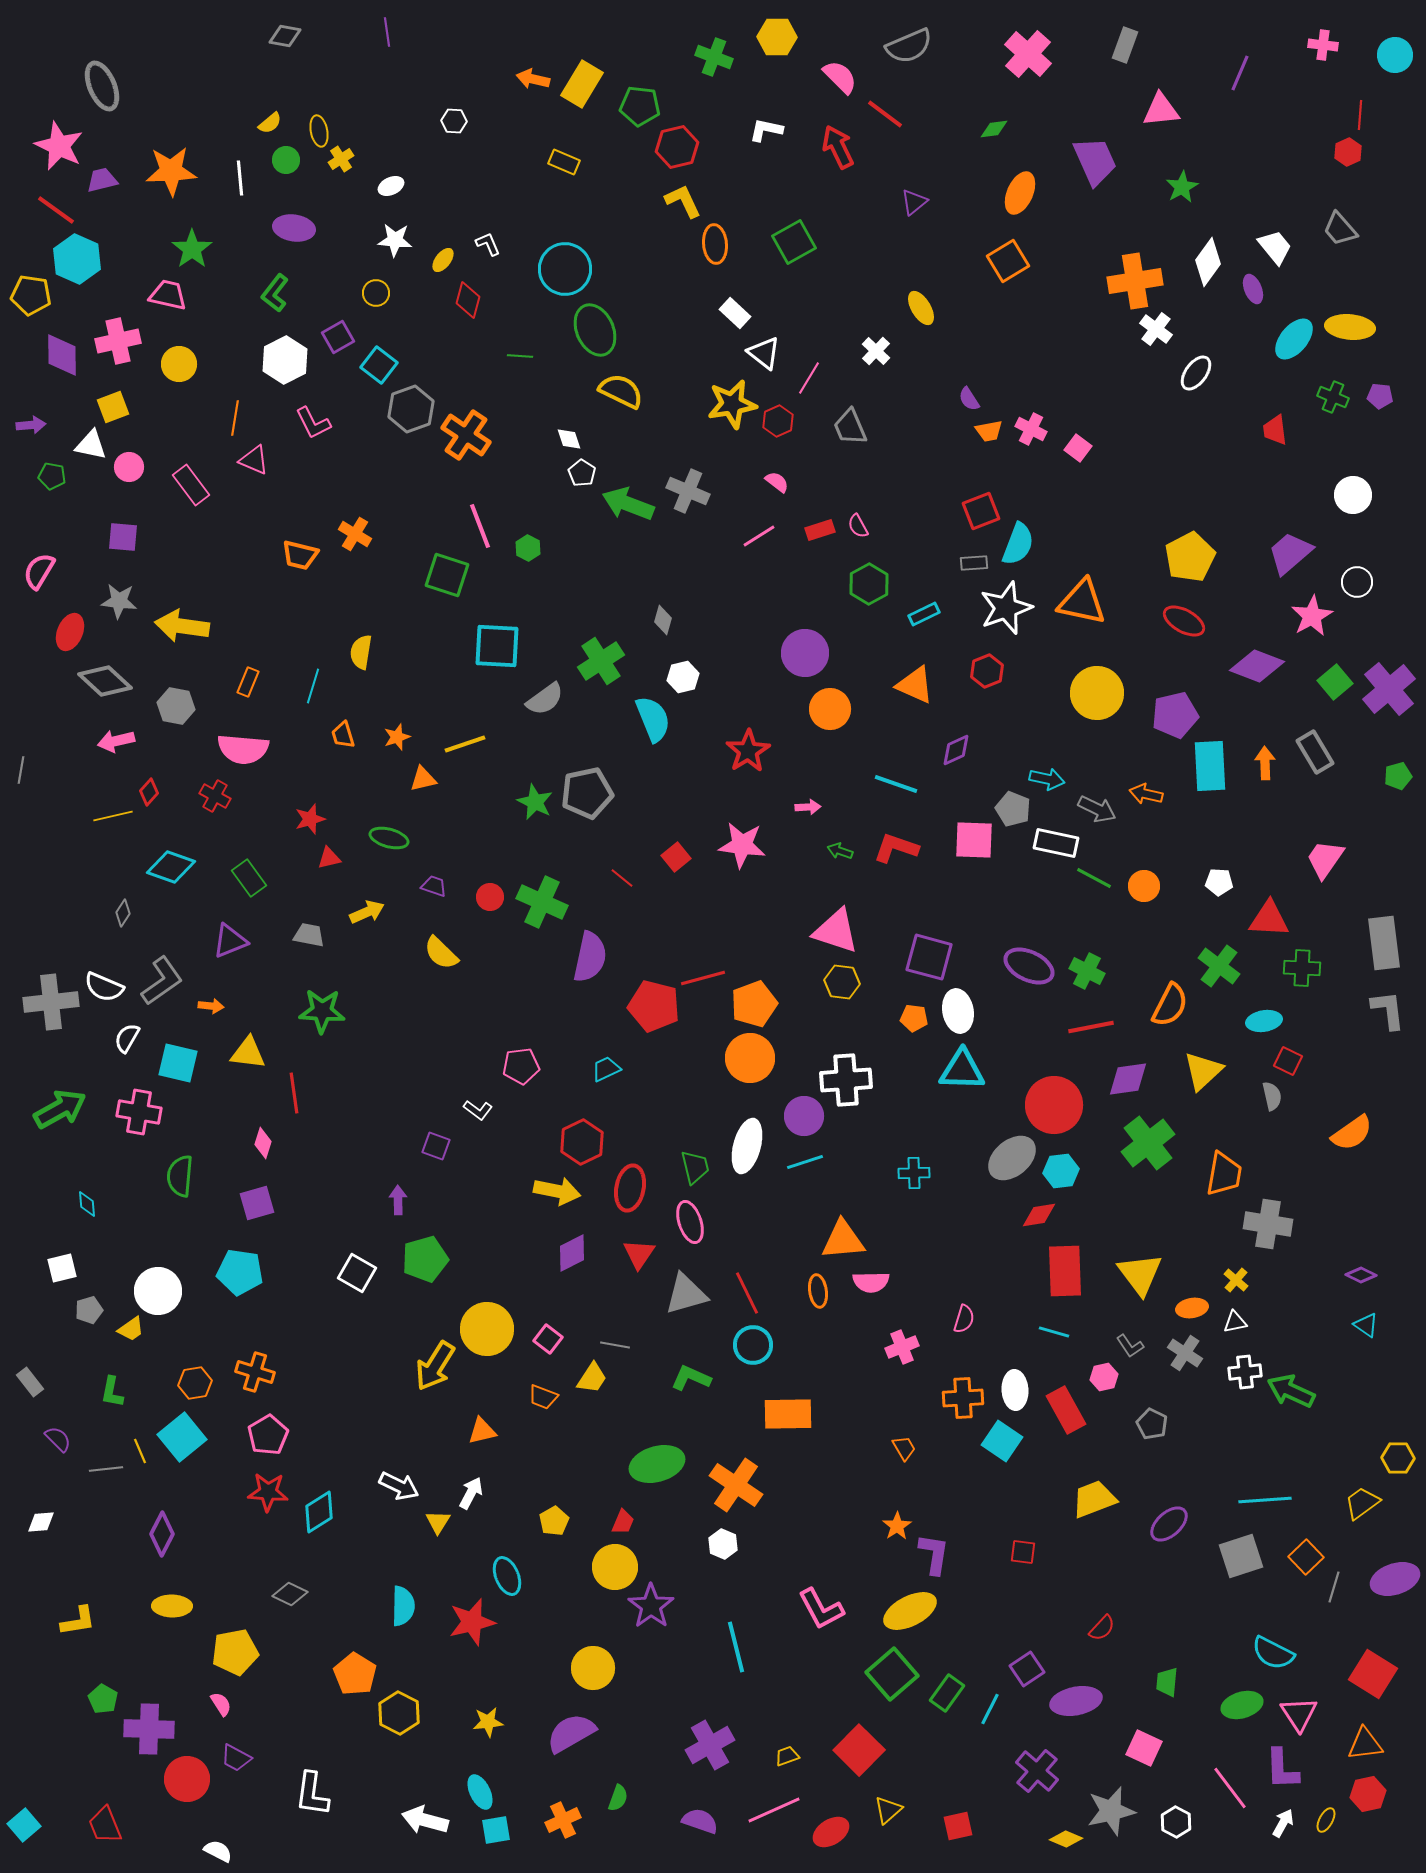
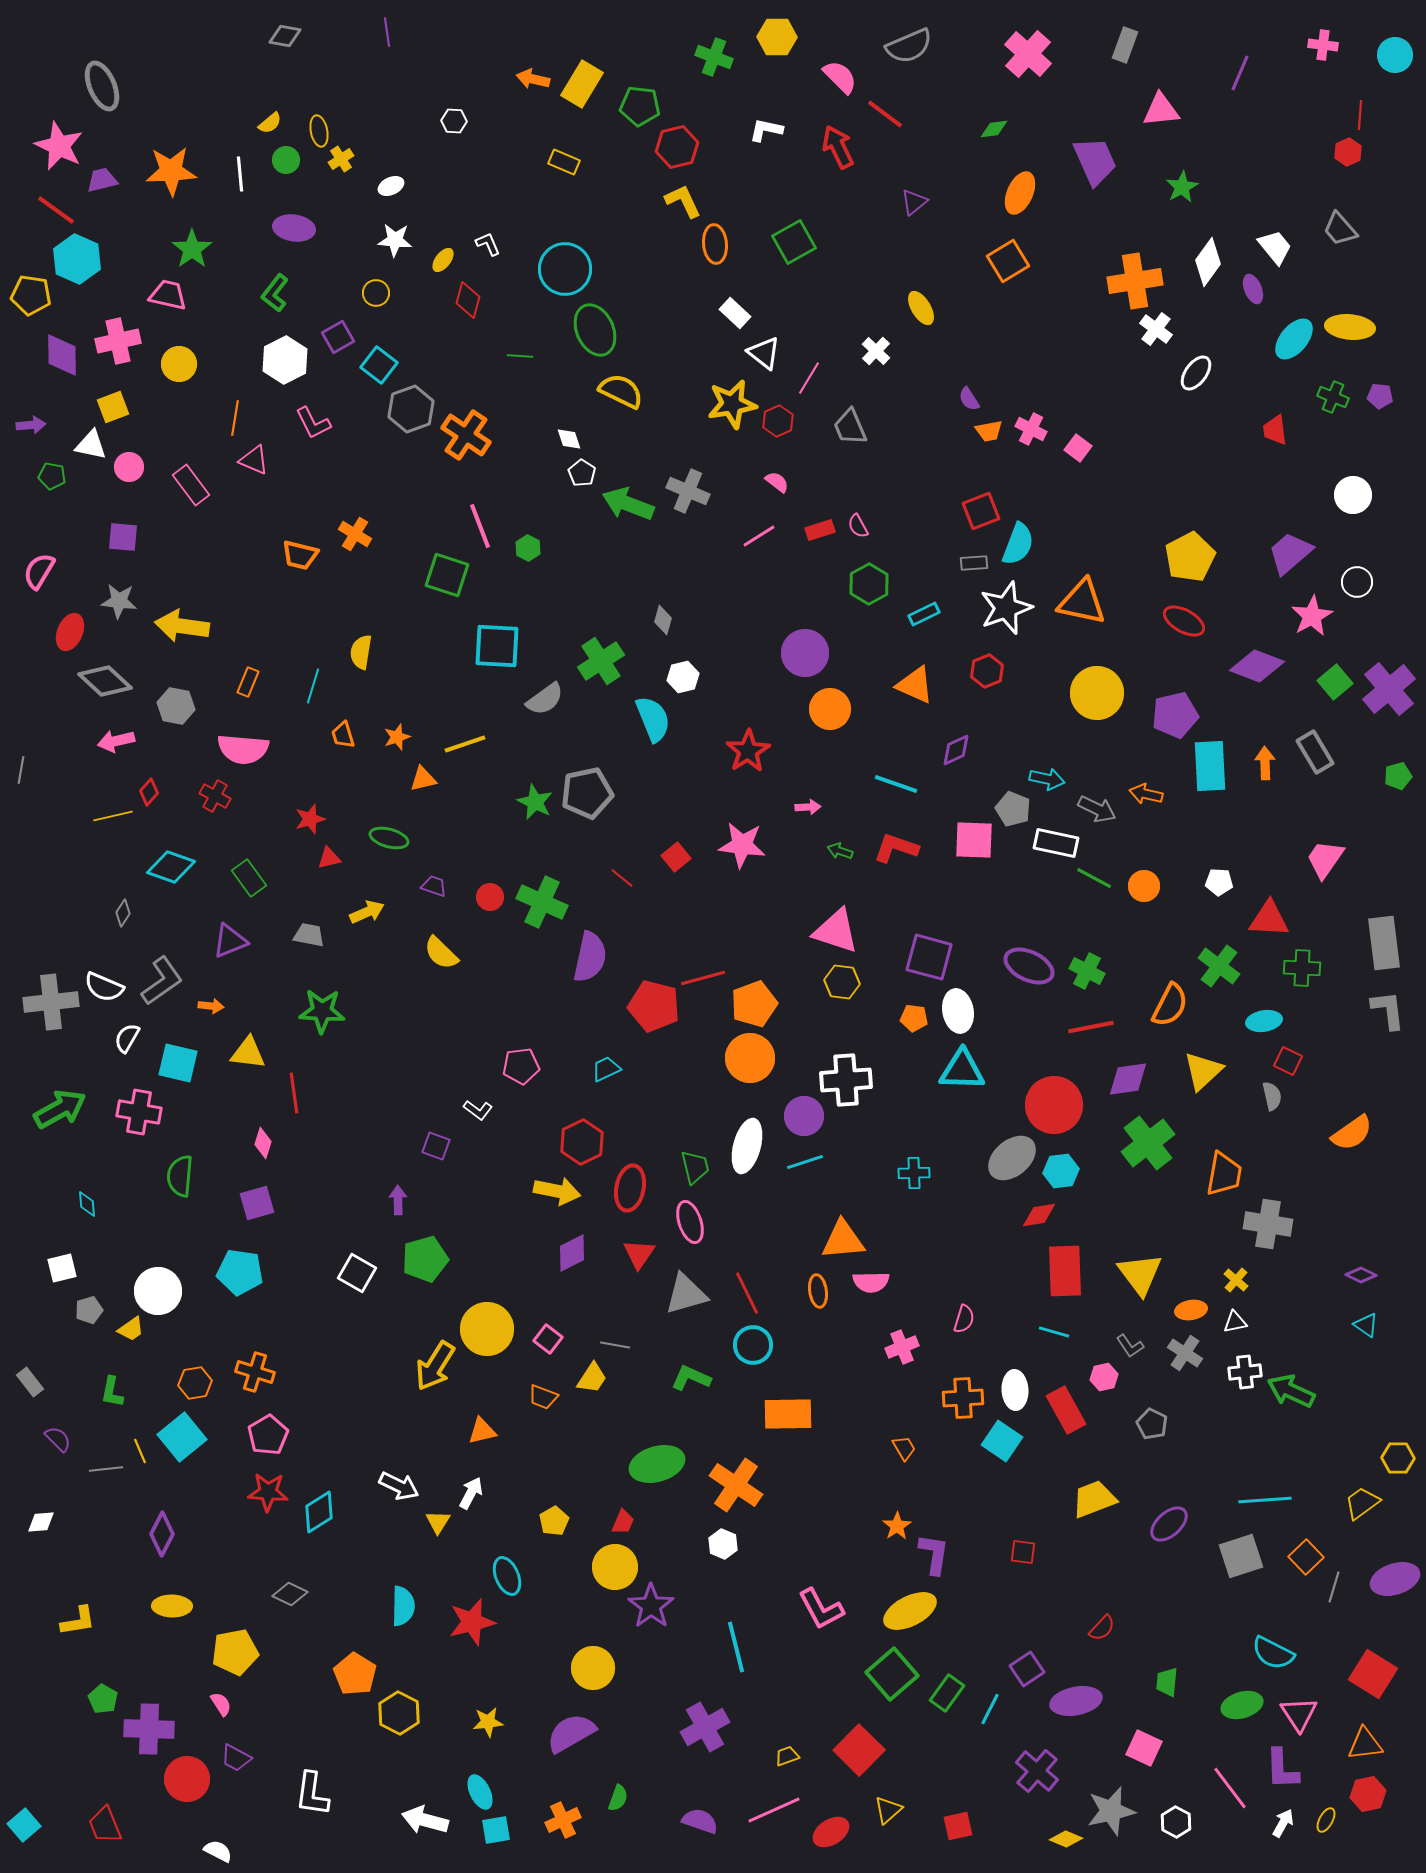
white line at (240, 178): moved 4 px up
orange ellipse at (1192, 1308): moved 1 px left, 2 px down
purple cross at (710, 1745): moved 5 px left, 18 px up
